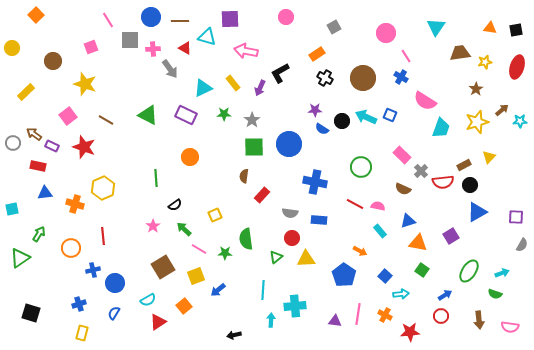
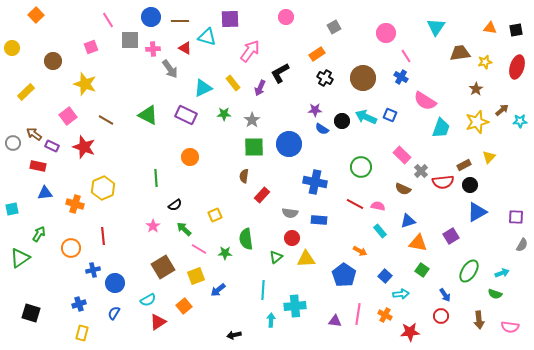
pink arrow at (246, 51): moved 4 px right; rotated 115 degrees clockwise
blue arrow at (445, 295): rotated 88 degrees clockwise
